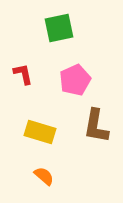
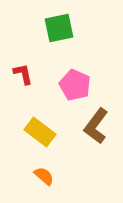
pink pentagon: moved 5 px down; rotated 24 degrees counterclockwise
brown L-shape: rotated 27 degrees clockwise
yellow rectangle: rotated 20 degrees clockwise
